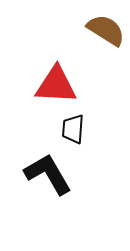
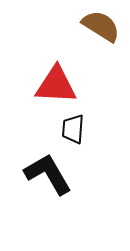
brown semicircle: moved 5 px left, 4 px up
